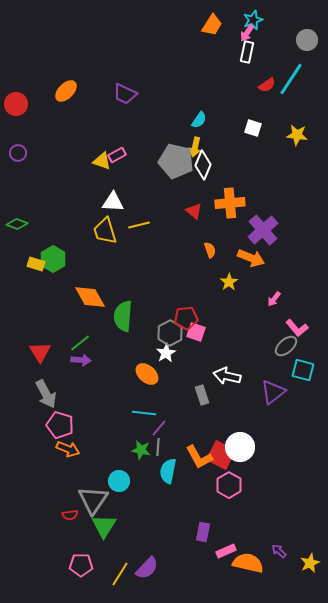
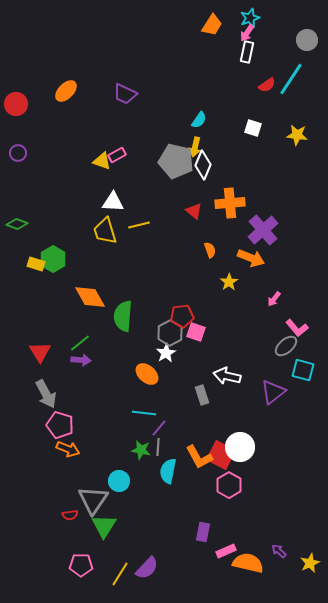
cyan star at (253, 20): moved 3 px left, 2 px up
red pentagon at (186, 318): moved 4 px left, 2 px up
